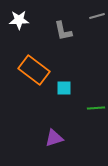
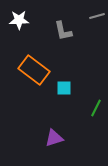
green line: rotated 60 degrees counterclockwise
